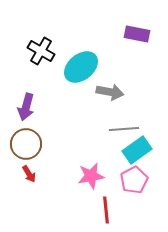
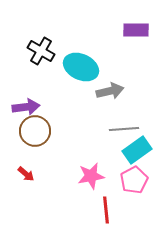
purple rectangle: moved 1 px left, 4 px up; rotated 10 degrees counterclockwise
cyan ellipse: rotated 64 degrees clockwise
gray arrow: moved 1 px up; rotated 24 degrees counterclockwise
purple arrow: rotated 112 degrees counterclockwise
brown circle: moved 9 px right, 13 px up
red arrow: moved 3 px left; rotated 18 degrees counterclockwise
